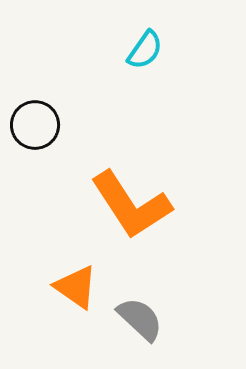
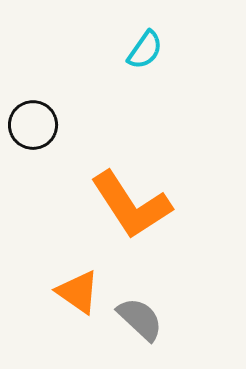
black circle: moved 2 px left
orange triangle: moved 2 px right, 5 px down
